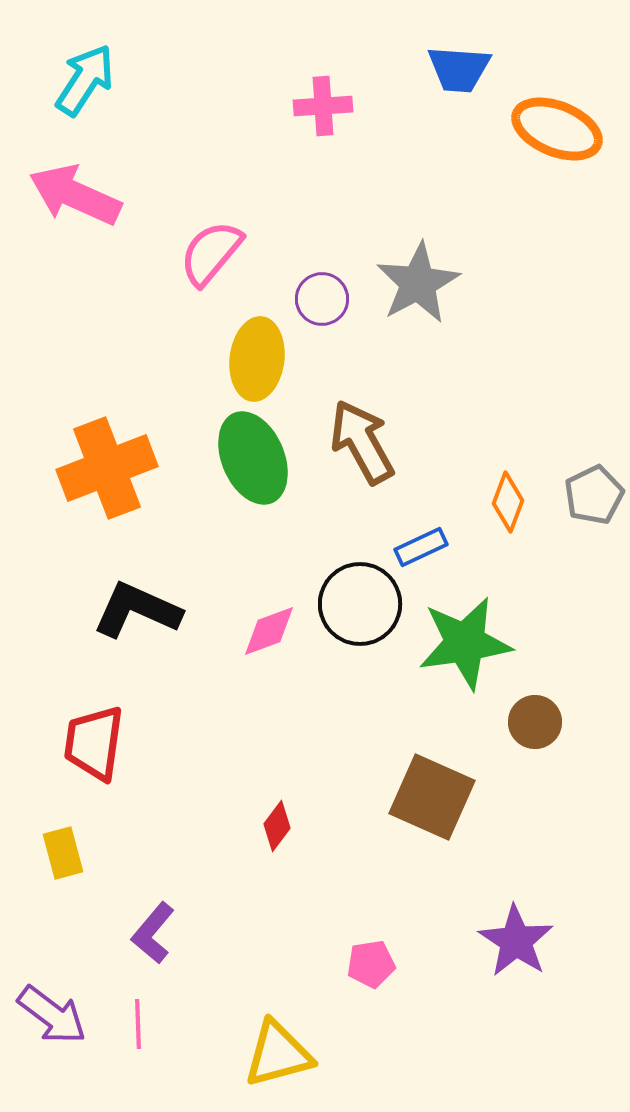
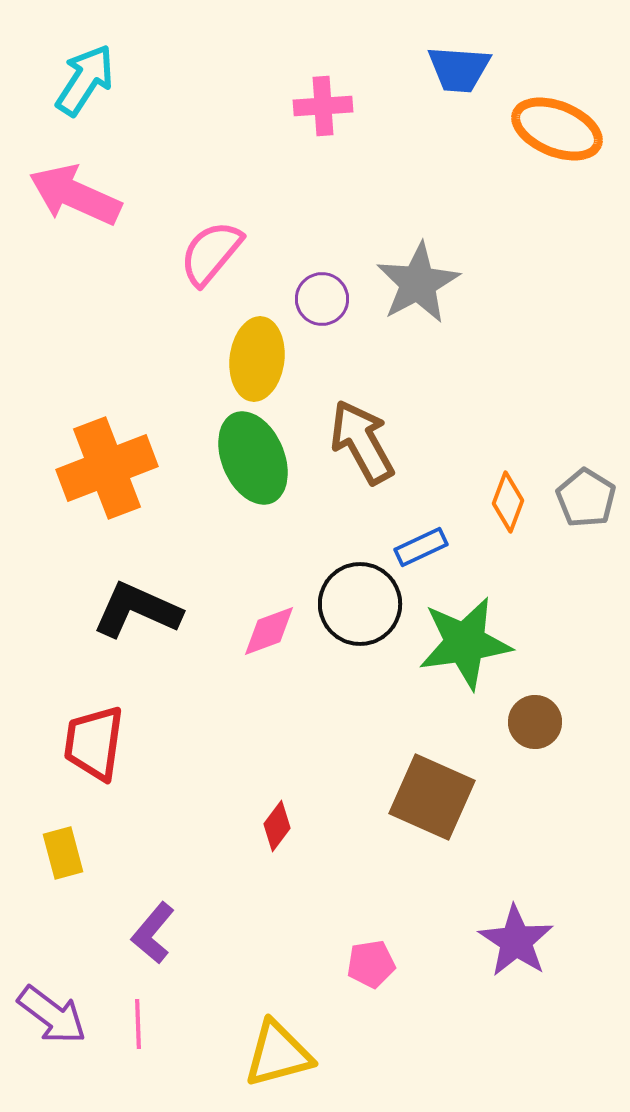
gray pentagon: moved 8 px left, 3 px down; rotated 14 degrees counterclockwise
